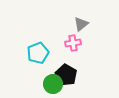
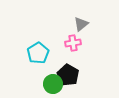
cyan pentagon: rotated 10 degrees counterclockwise
black pentagon: moved 2 px right
